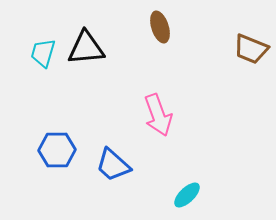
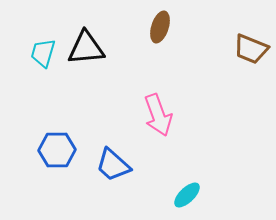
brown ellipse: rotated 36 degrees clockwise
